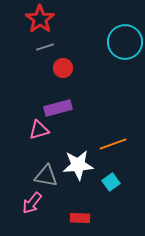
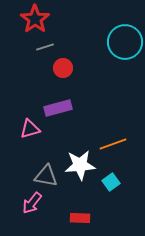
red star: moved 5 px left
pink triangle: moved 9 px left, 1 px up
white star: moved 2 px right
